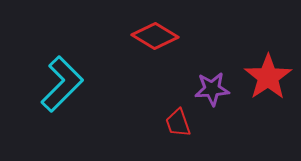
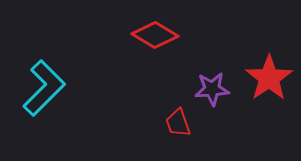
red diamond: moved 1 px up
red star: moved 1 px right, 1 px down
cyan L-shape: moved 18 px left, 4 px down
